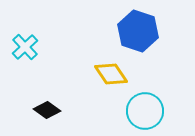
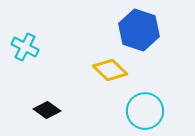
blue hexagon: moved 1 px right, 1 px up
cyan cross: rotated 20 degrees counterclockwise
yellow diamond: moved 1 px left, 4 px up; rotated 12 degrees counterclockwise
